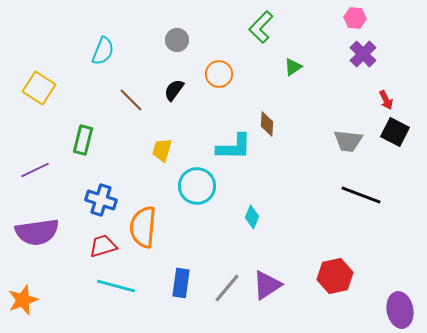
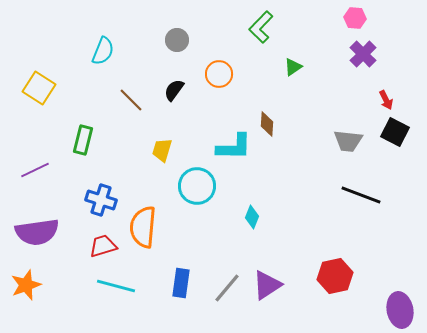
orange star: moved 3 px right, 15 px up
